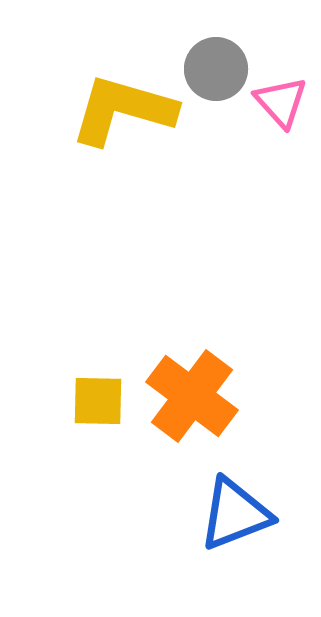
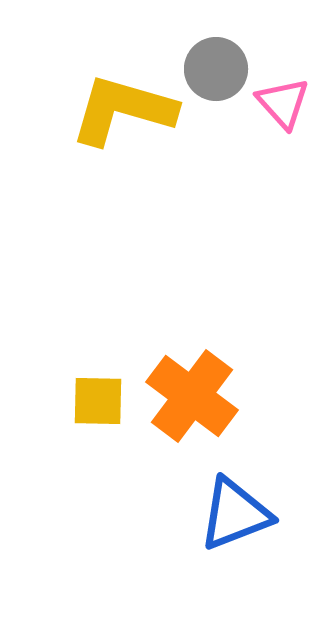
pink triangle: moved 2 px right, 1 px down
